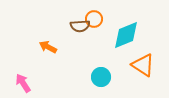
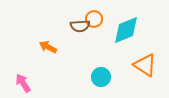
cyan diamond: moved 5 px up
orange triangle: moved 2 px right
